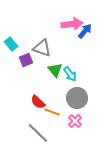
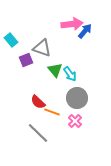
cyan rectangle: moved 4 px up
